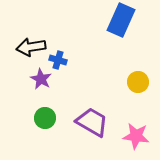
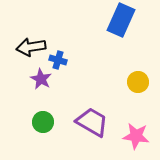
green circle: moved 2 px left, 4 px down
